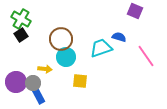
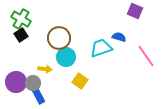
brown circle: moved 2 px left, 1 px up
yellow square: rotated 28 degrees clockwise
